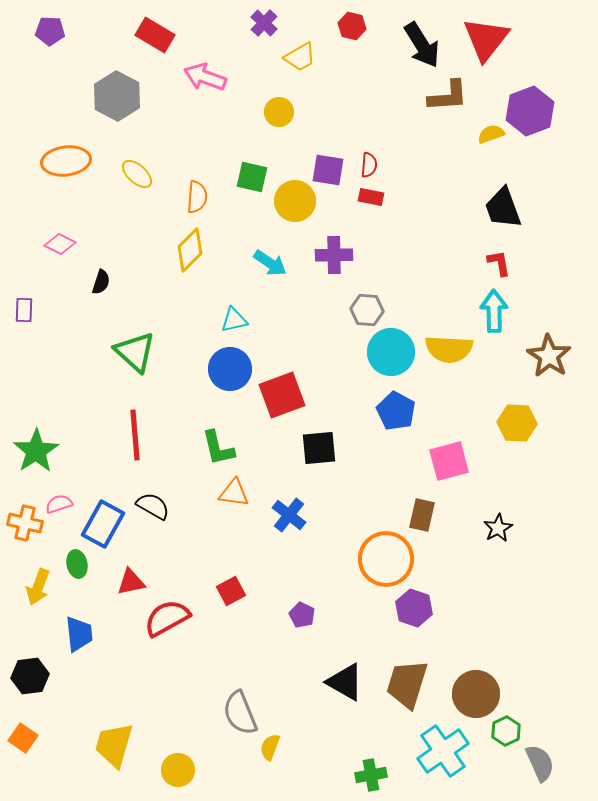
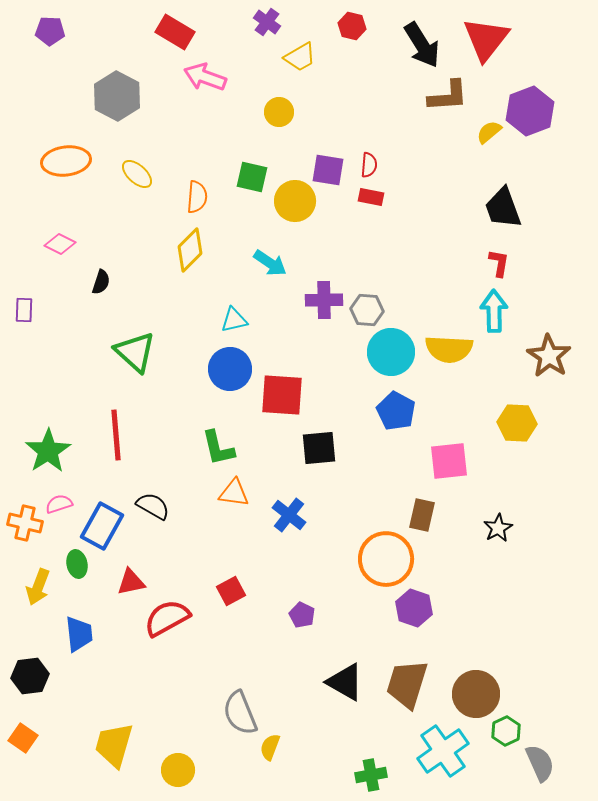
purple cross at (264, 23): moved 3 px right, 1 px up; rotated 8 degrees counterclockwise
red rectangle at (155, 35): moved 20 px right, 3 px up
yellow semicircle at (491, 134): moved 2 px left, 2 px up; rotated 20 degrees counterclockwise
purple cross at (334, 255): moved 10 px left, 45 px down
red L-shape at (499, 263): rotated 20 degrees clockwise
red square at (282, 395): rotated 24 degrees clockwise
red line at (135, 435): moved 19 px left
green star at (36, 451): moved 12 px right
pink square at (449, 461): rotated 9 degrees clockwise
blue rectangle at (103, 524): moved 1 px left, 2 px down
